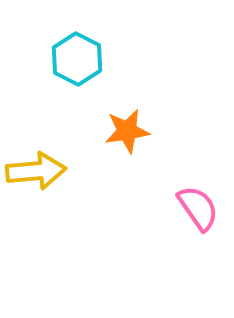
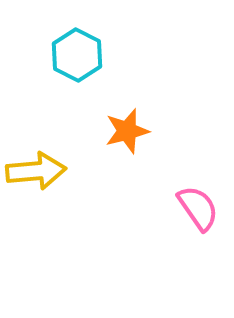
cyan hexagon: moved 4 px up
orange star: rotated 6 degrees counterclockwise
